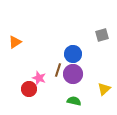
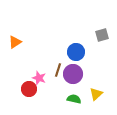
blue circle: moved 3 px right, 2 px up
yellow triangle: moved 8 px left, 5 px down
green semicircle: moved 2 px up
